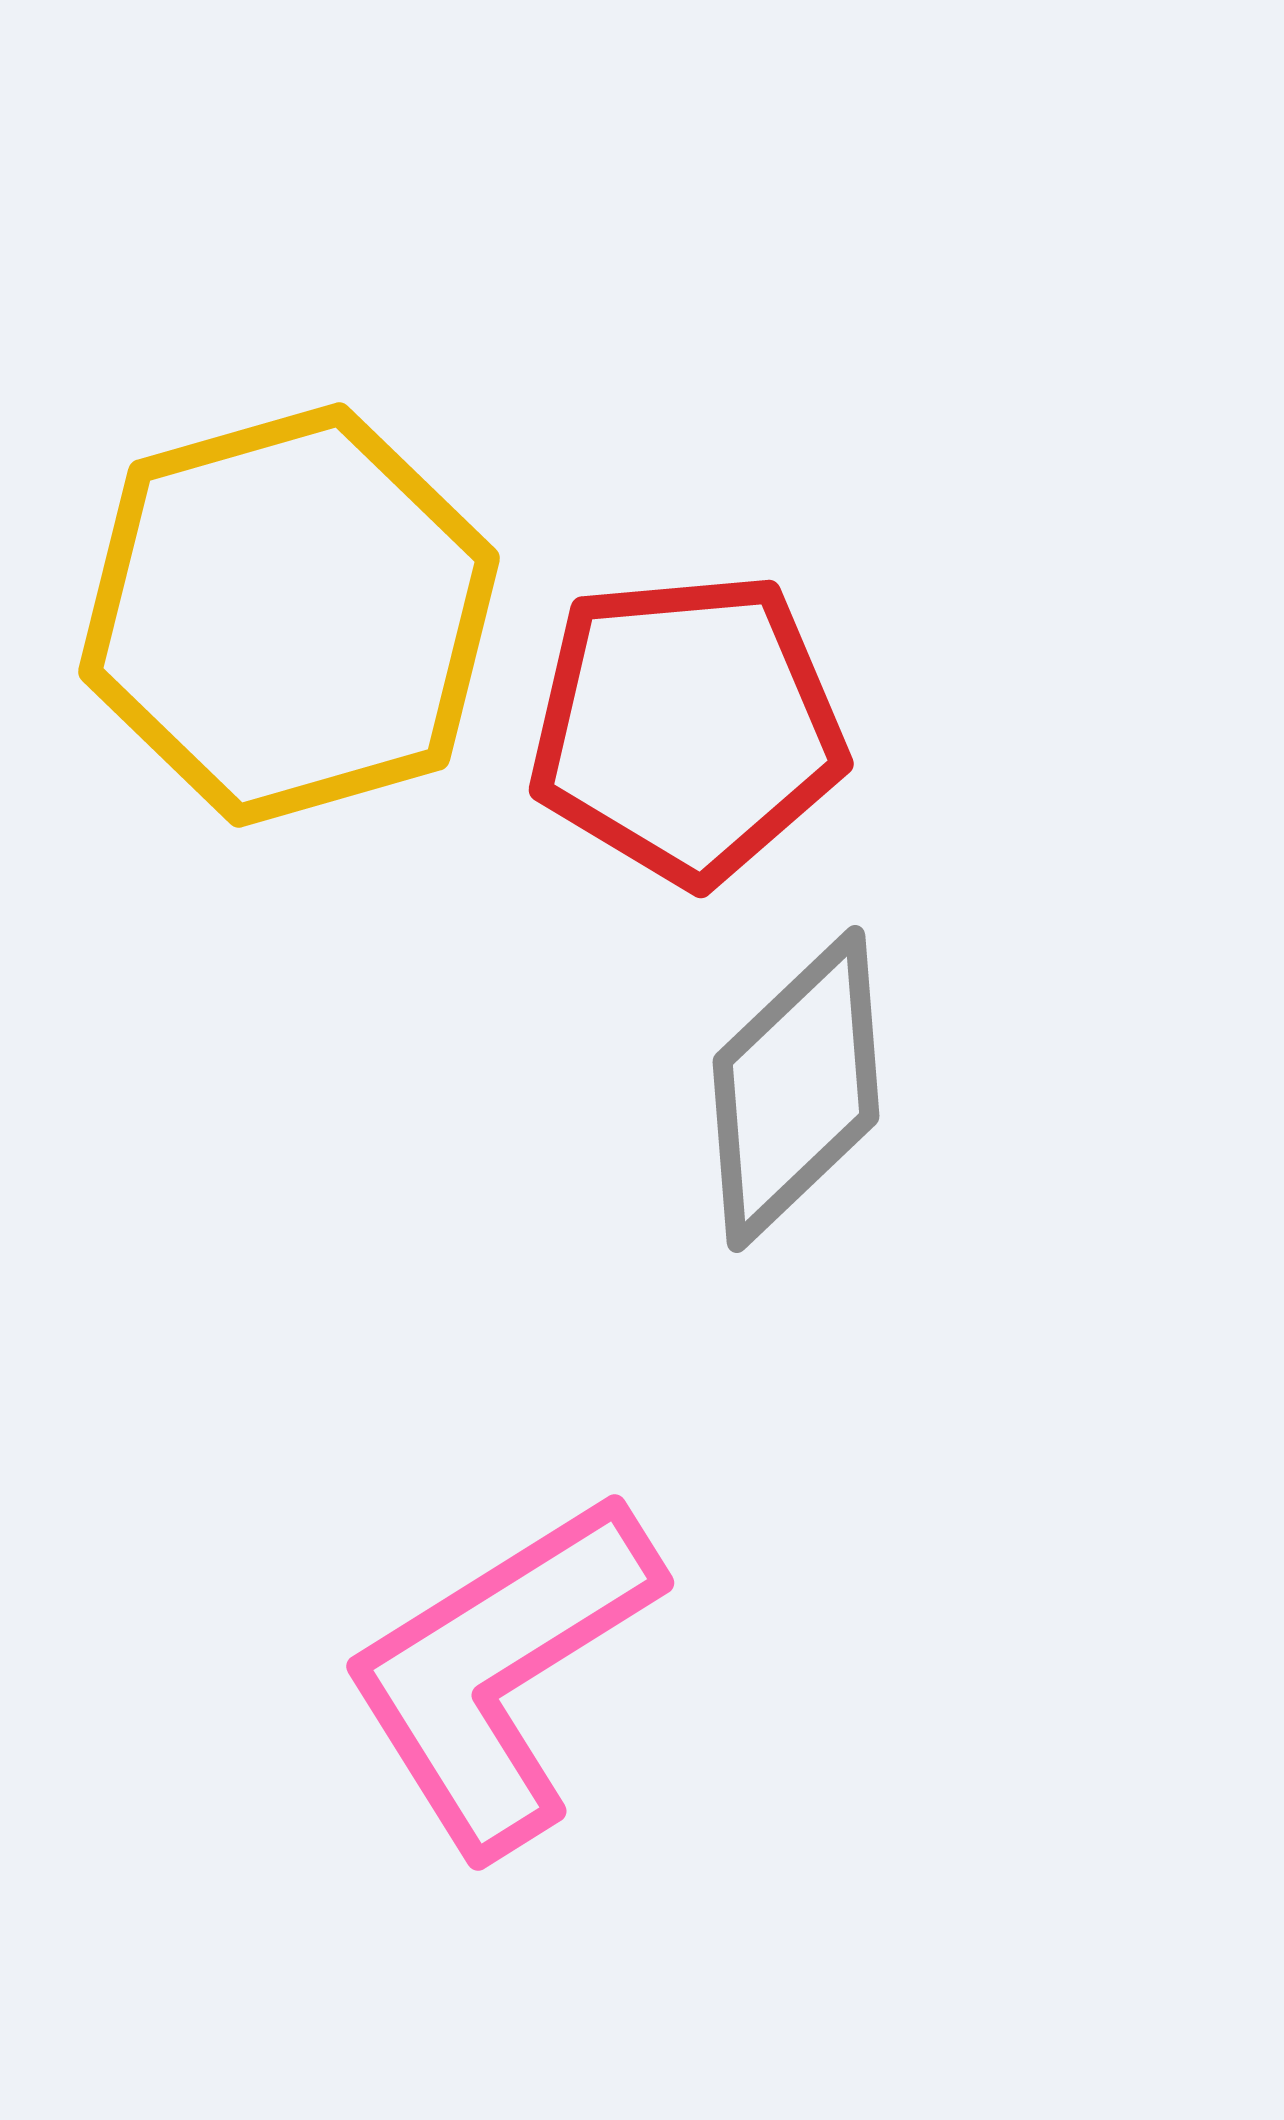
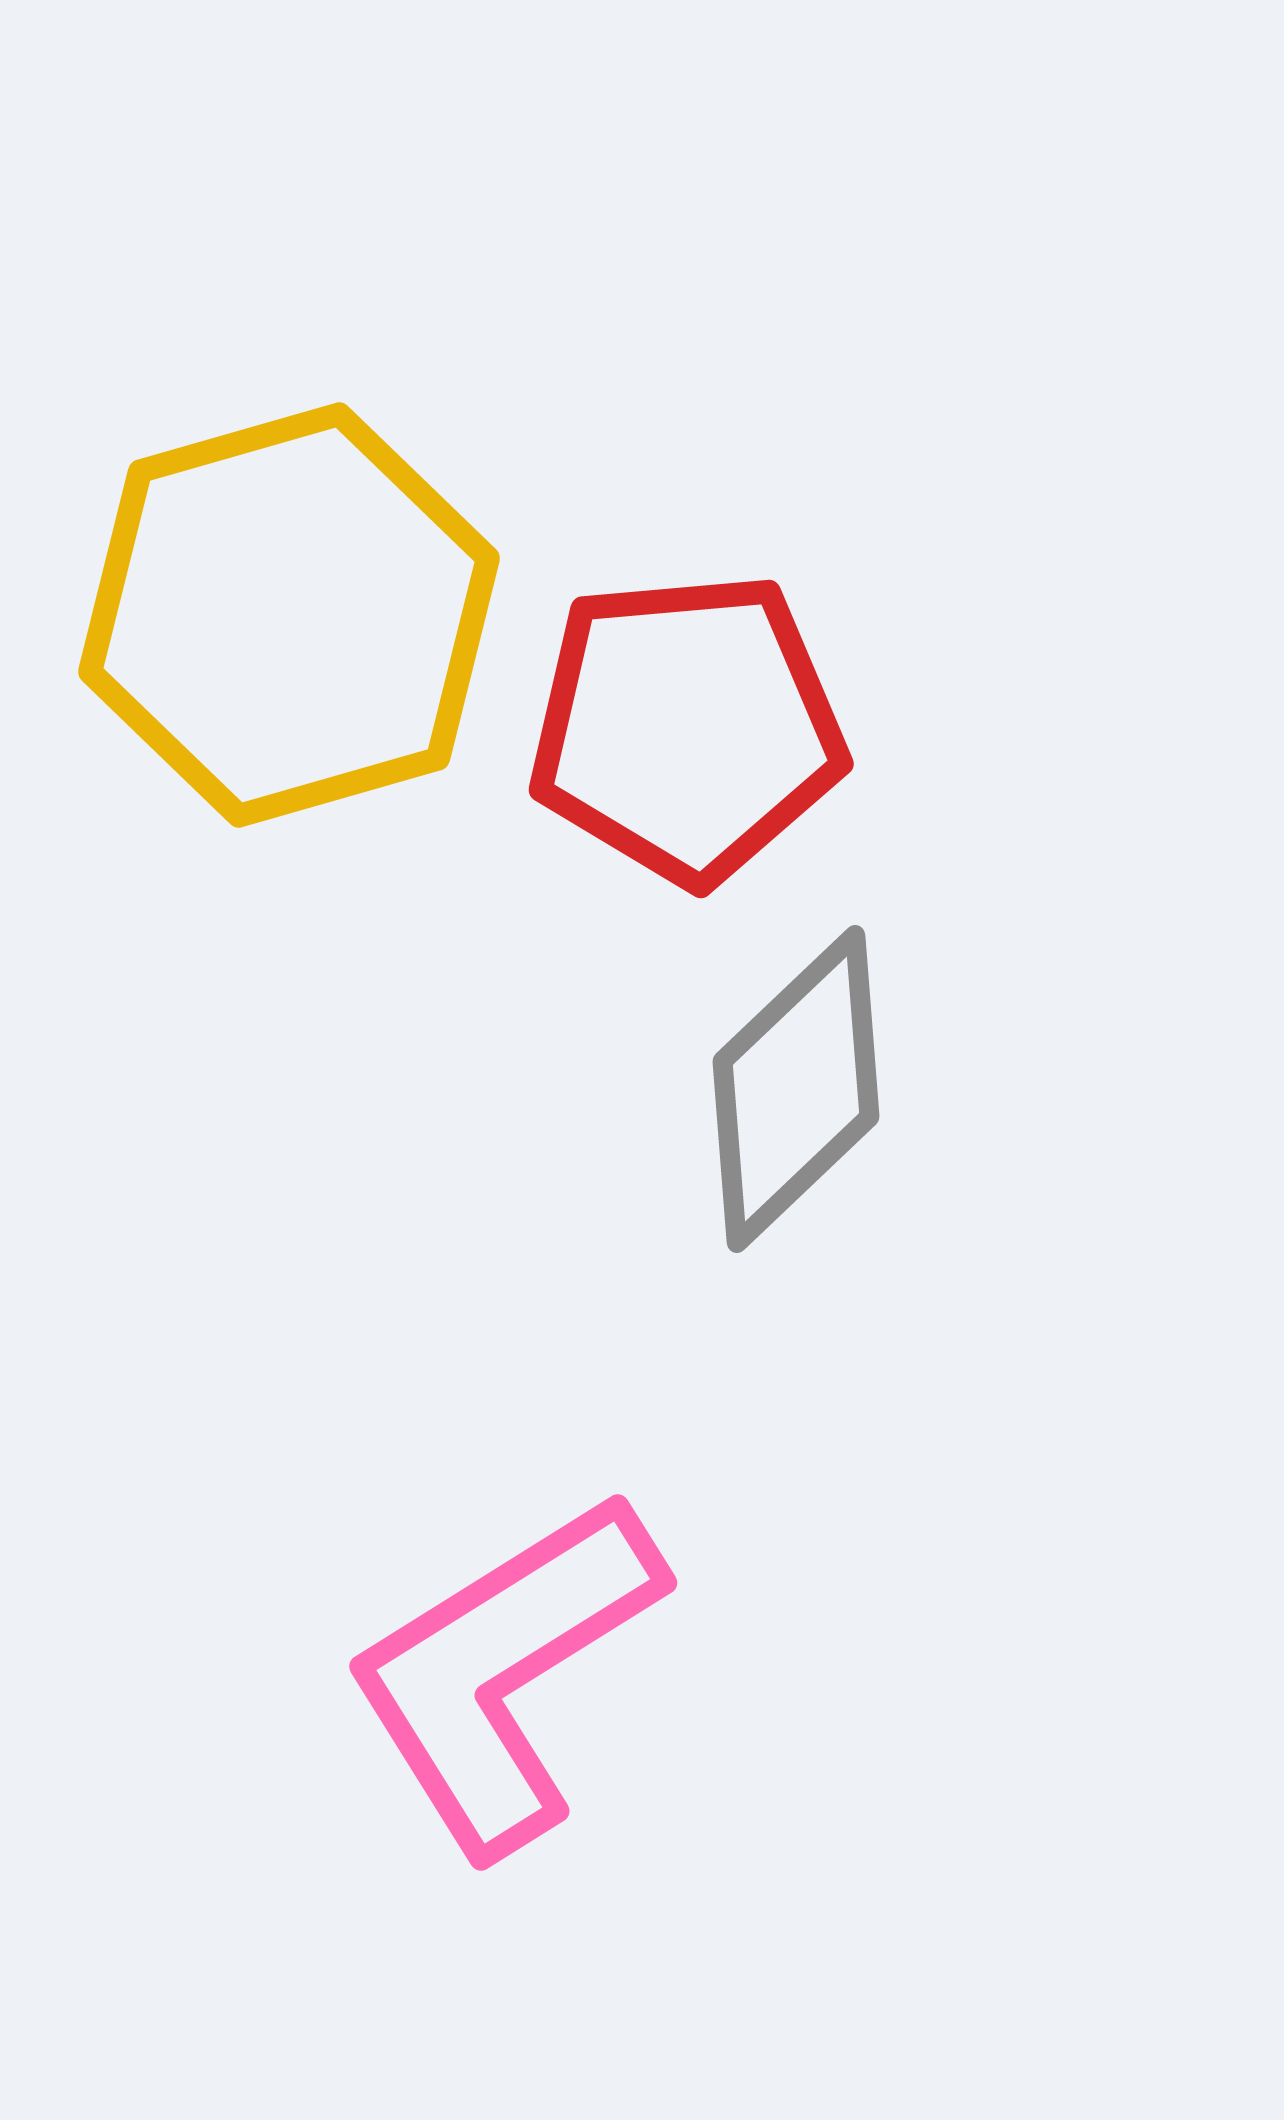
pink L-shape: moved 3 px right
